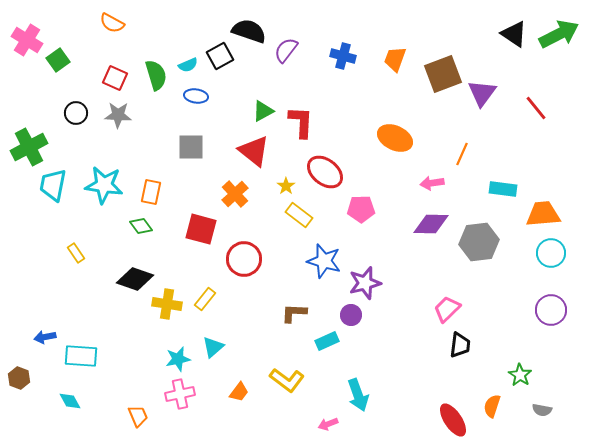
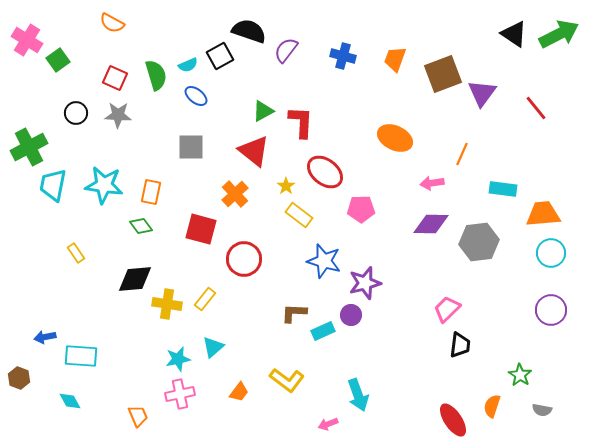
blue ellipse at (196, 96): rotated 30 degrees clockwise
black diamond at (135, 279): rotated 24 degrees counterclockwise
cyan rectangle at (327, 341): moved 4 px left, 10 px up
